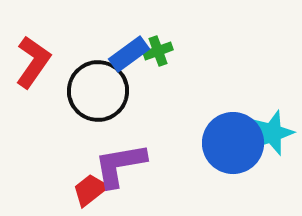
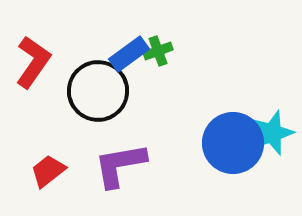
red trapezoid: moved 42 px left, 19 px up
